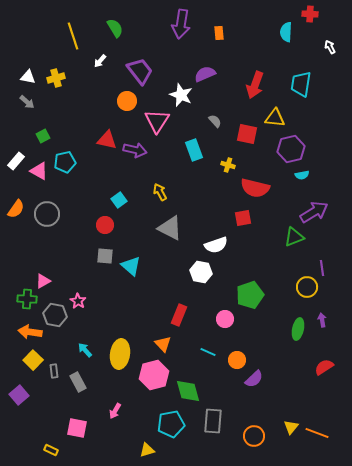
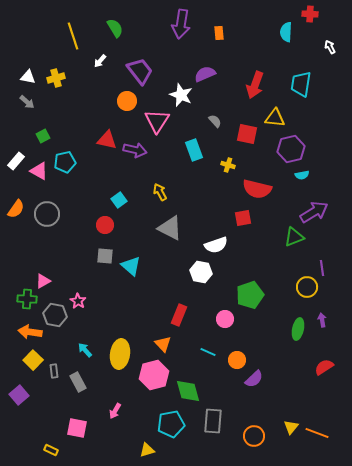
red semicircle at (255, 188): moved 2 px right, 1 px down
